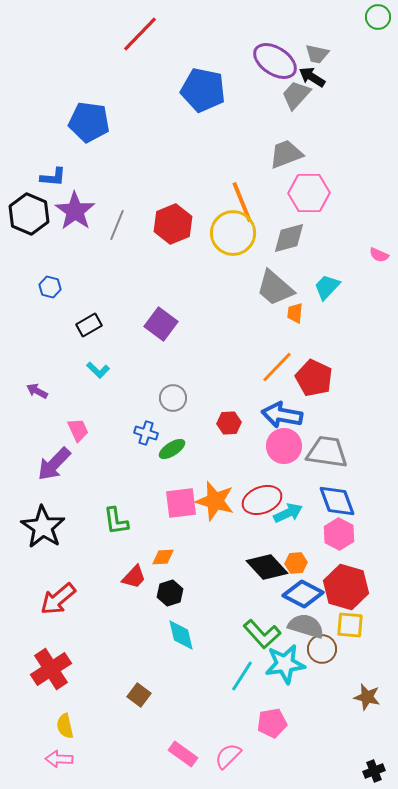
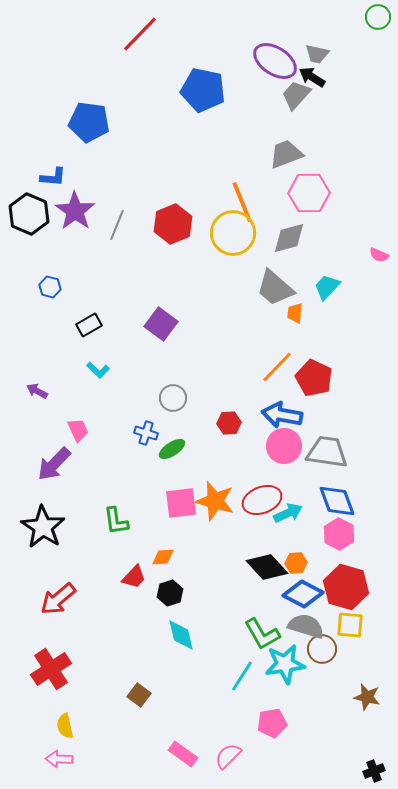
green L-shape at (262, 634): rotated 12 degrees clockwise
